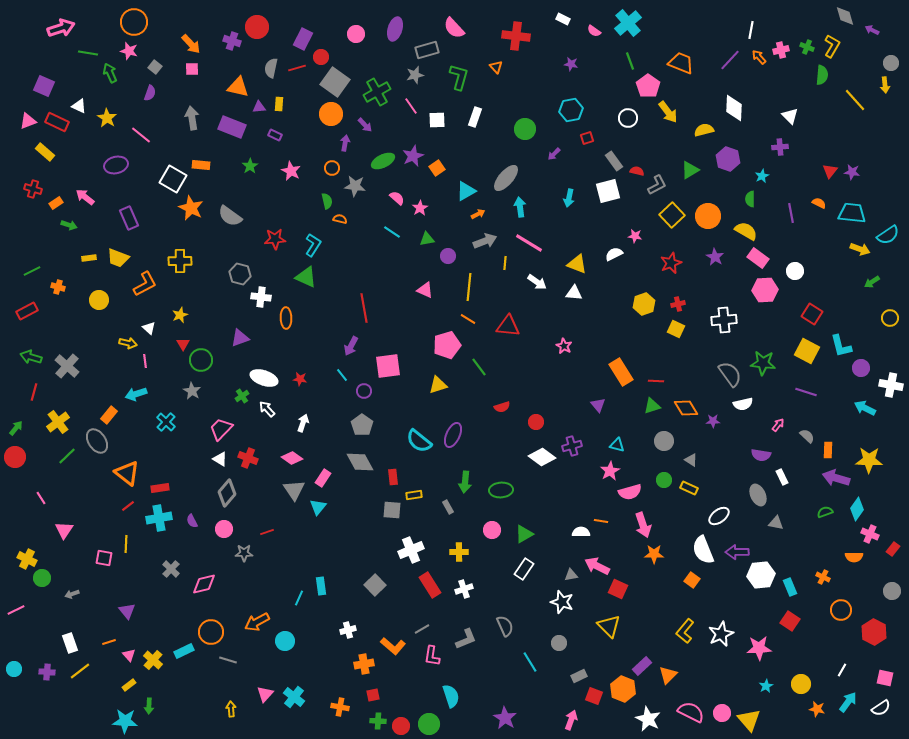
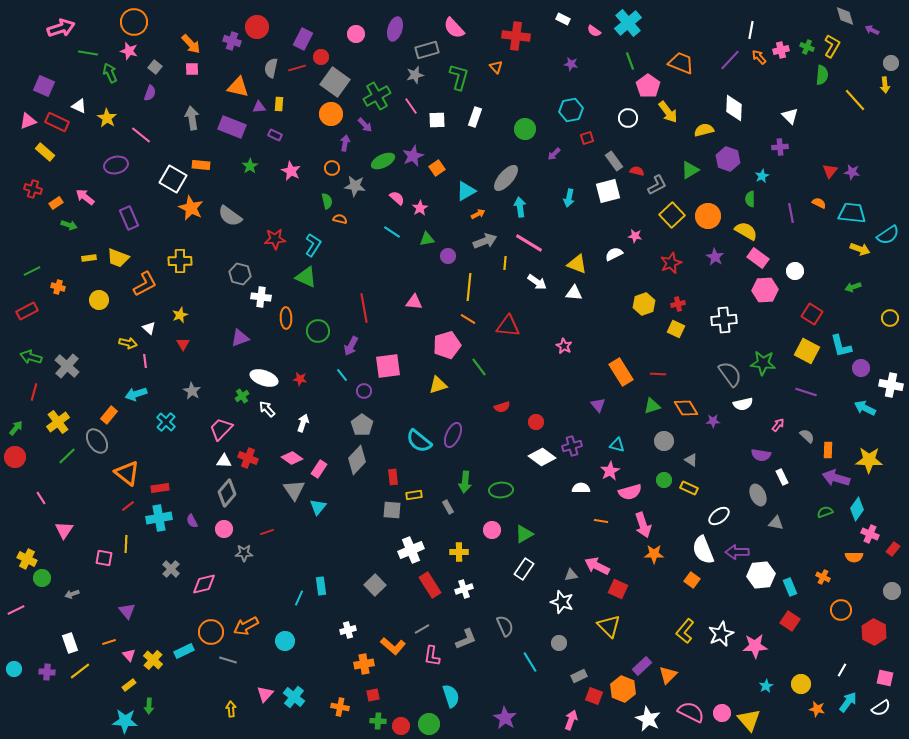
green cross at (377, 92): moved 4 px down
green arrow at (872, 282): moved 19 px left, 5 px down; rotated 14 degrees clockwise
pink triangle at (425, 290): moved 11 px left, 12 px down; rotated 18 degrees counterclockwise
green circle at (201, 360): moved 117 px right, 29 px up
red line at (656, 381): moved 2 px right, 7 px up
white triangle at (220, 459): moved 4 px right, 2 px down; rotated 28 degrees counterclockwise
gray diamond at (360, 462): moved 3 px left, 2 px up; rotated 72 degrees clockwise
pink rectangle at (323, 478): moved 4 px left, 9 px up
white semicircle at (581, 532): moved 44 px up
orange arrow at (257, 622): moved 11 px left, 4 px down
pink star at (759, 648): moved 4 px left, 2 px up
